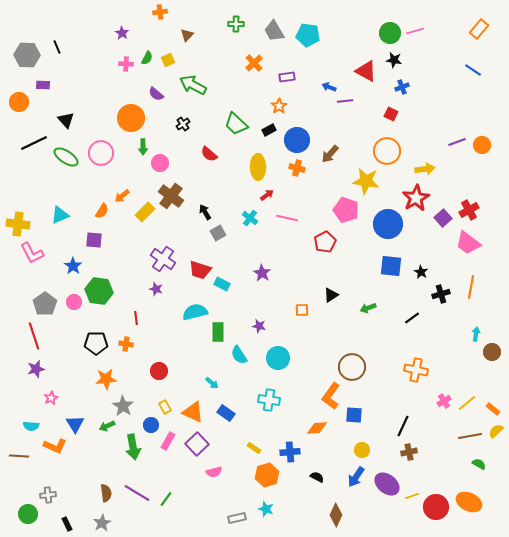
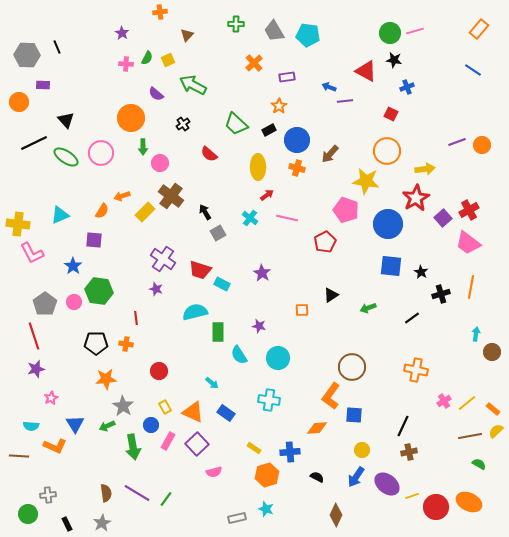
blue cross at (402, 87): moved 5 px right
orange arrow at (122, 196): rotated 21 degrees clockwise
